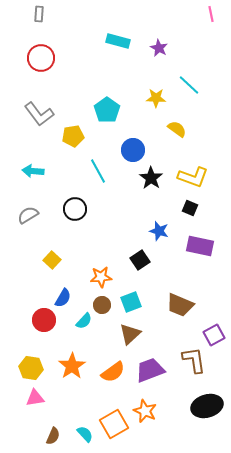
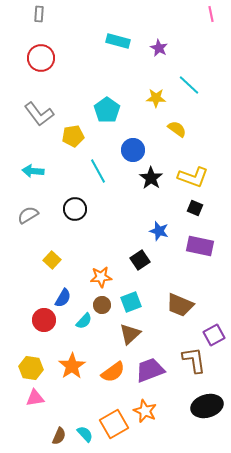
black square at (190, 208): moved 5 px right
brown semicircle at (53, 436): moved 6 px right
